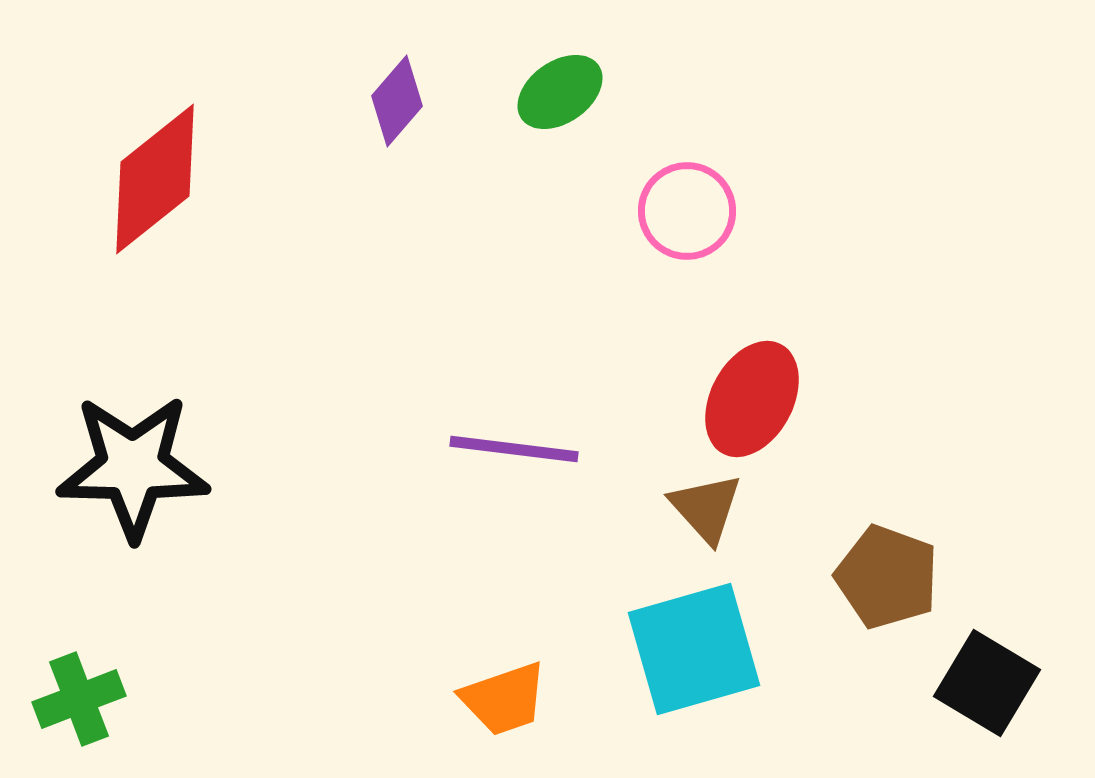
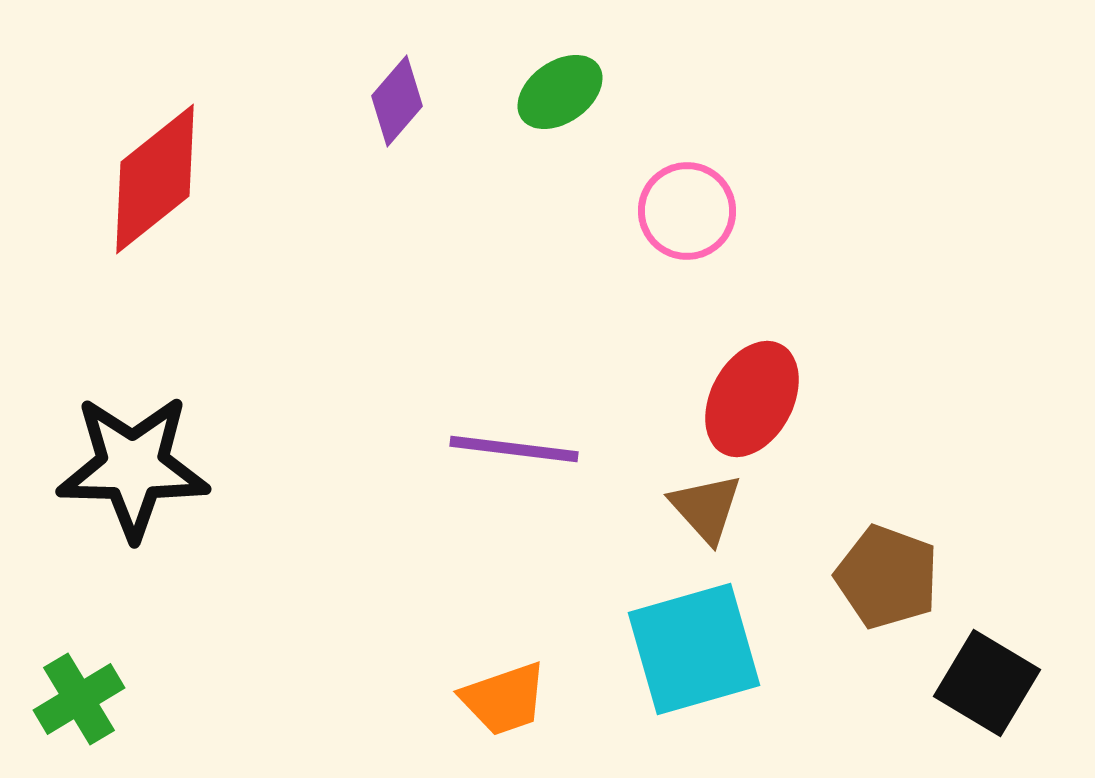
green cross: rotated 10 degrees counterclockwise
